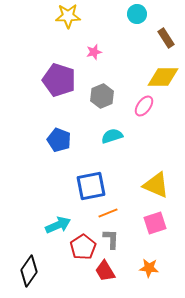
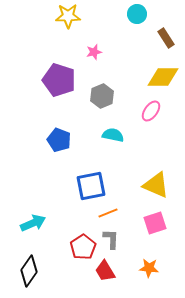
pink ellipse: moved 7 px right, 5 px down
cyan semicircle: moved 1 px right, 1 px up; rotated 30 degrees clockwise
cyan arrow: moved 25 px left, 2 px up
